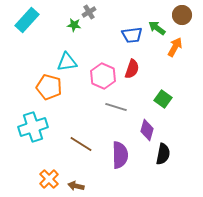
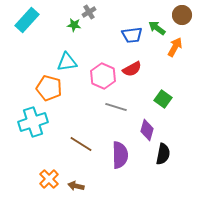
red semicircle: rotated 42 degrees clockwise
orange pentagon: moved 1 px down
cyan cross: moved 5 px up
